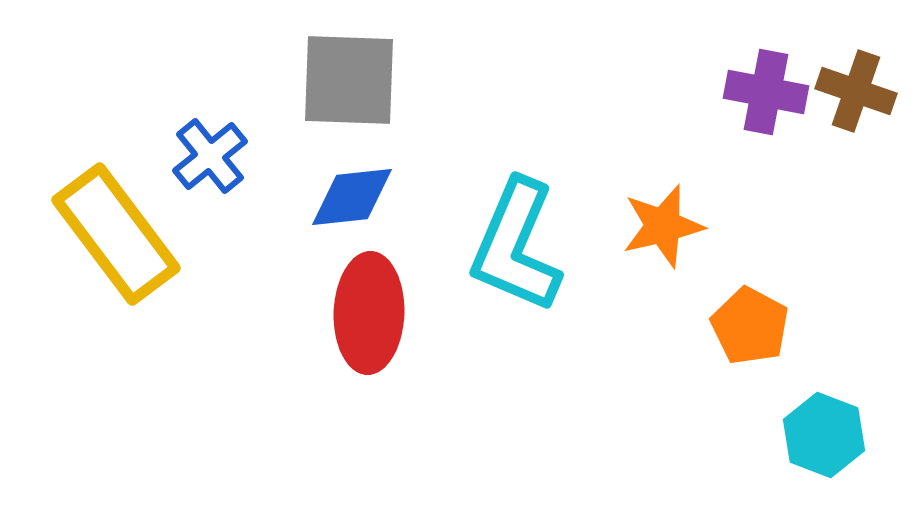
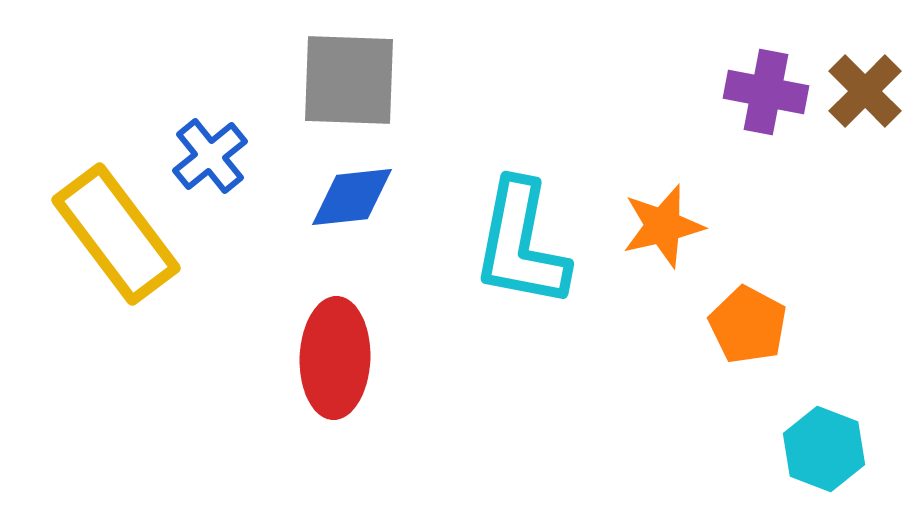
brown cross: moved 9 px right; rotated 26 degrees clockwise
cyan L-shape: moved 5 px right, 2 px up; rotated 12 degrees counterclockwise
red ellipse: moved 34 px left, 45 px down
orange pentagon: moved 2 px left, 1 px up
cyan hexagon: moved 14 px down
